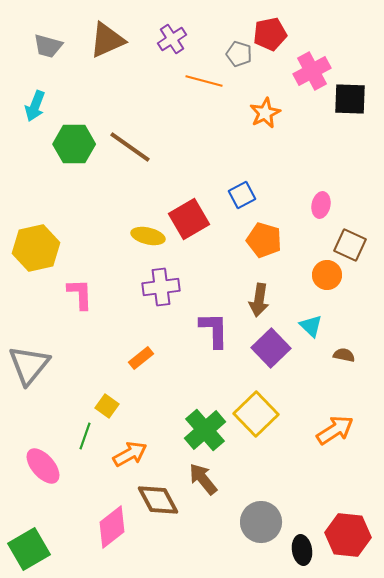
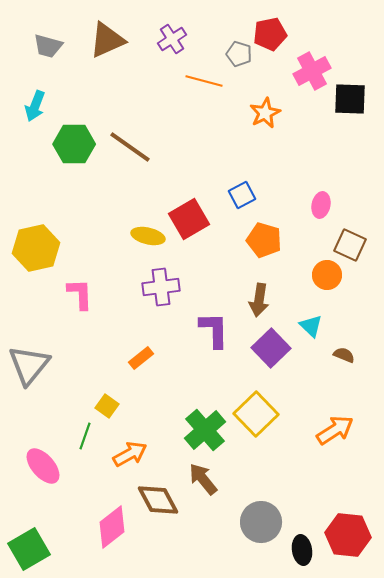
brown semicircle at (344, 355): rotated 10 degrees clockwise
